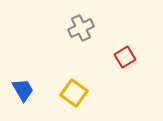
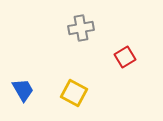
gray cross: rotated 15 degrees clockwise
yellow square: rotated 8 degrees counterclockwise
